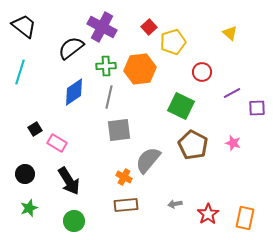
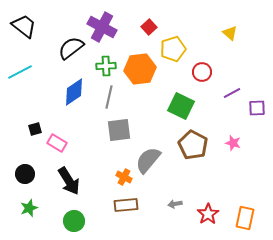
yellow pentagon: moved 7 px down
cyan line: rotated 45 degrees clockwise
black square: rotated 16 degrees clockwise
